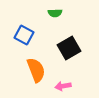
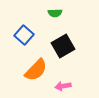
blue square: rotated 12 degrees clockwise
black square: moved 6 px left, 2 px up
orange semicircle: rotated 65 degrees clockwise
